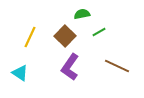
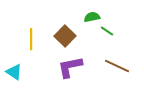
green semicircle: moved 10 px right, 3 px down
green line: moved 8 px right, 1 px up; rotated 64 degrees clockwise
yellow line: moved 1 px right, 2 px down; rotated 25 degrees counterclockwise
purple L-shape: rotated 44 degrees clockwise
cyan triangle: moved 6 px left, 1 px up
